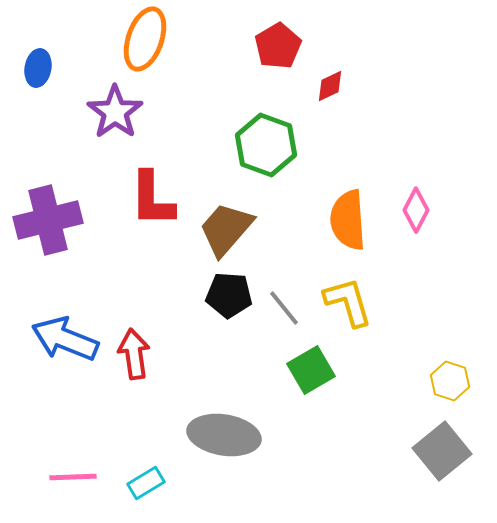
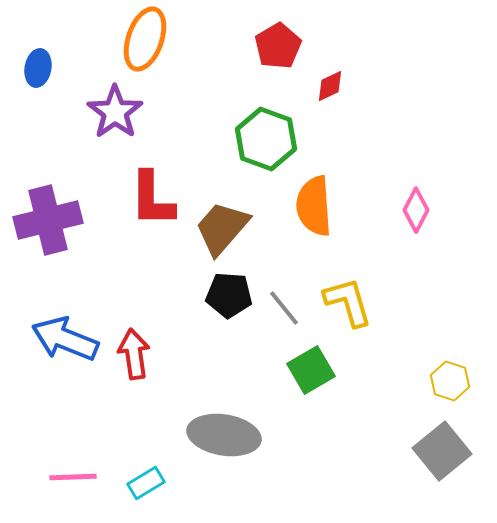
green hexagon: moved 6 px up
orange semicircle: moved 34 px left, 14 px up
brown trapezoid: moved 4 px left, 1 px up
